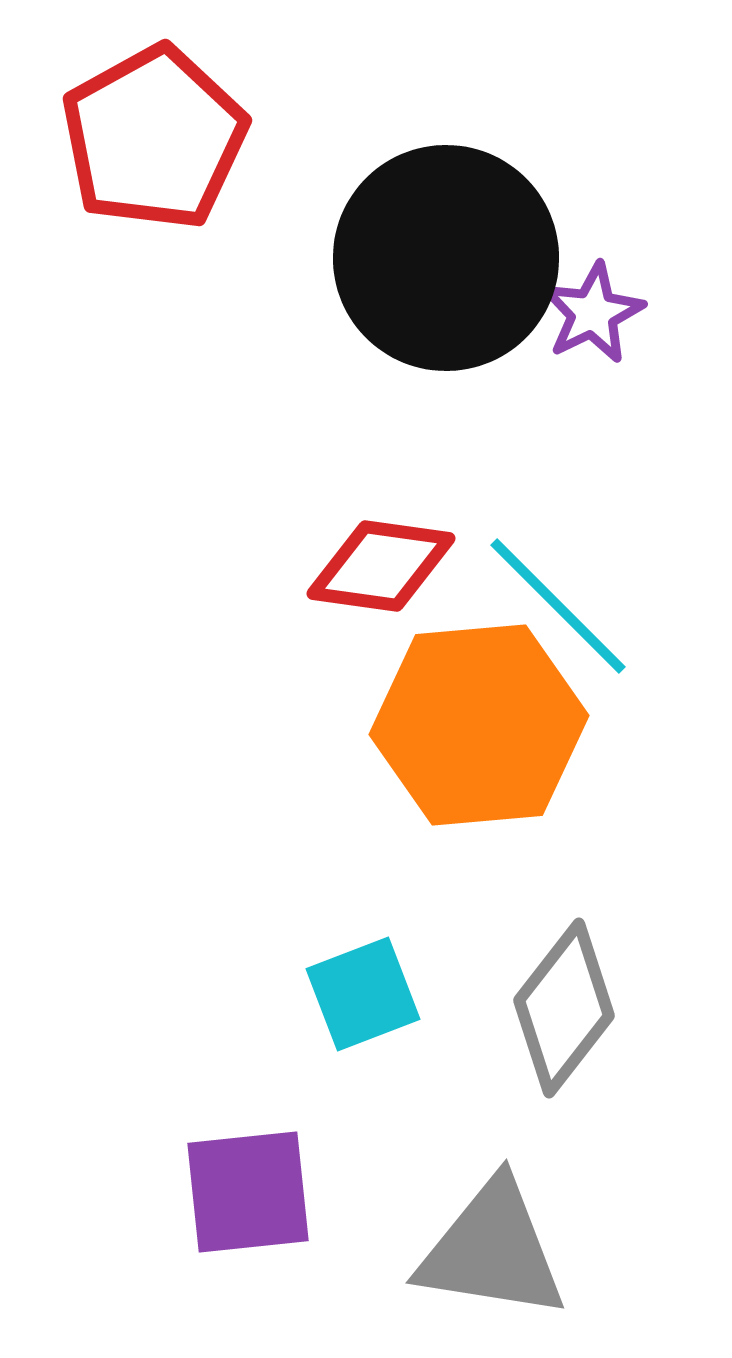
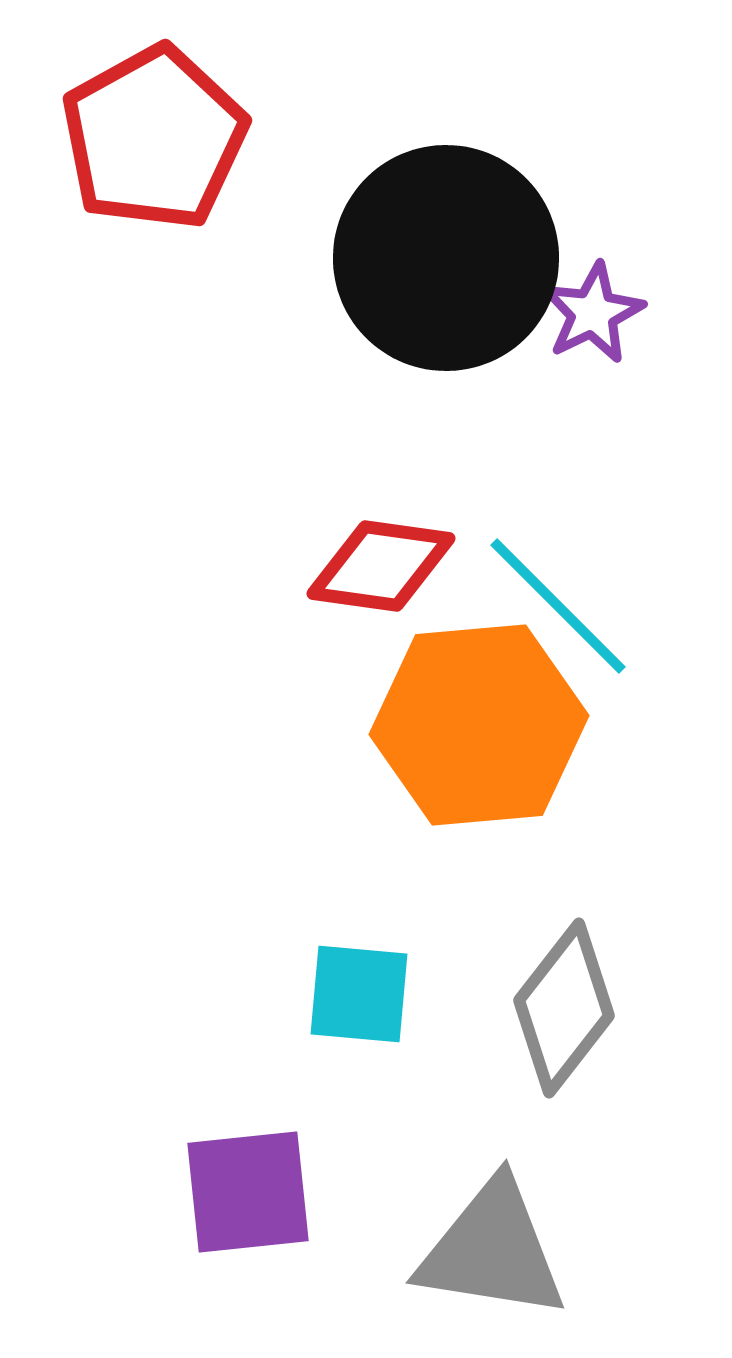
cyan square: moved 4 px left; rotated 26 degrees clockwise
